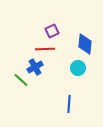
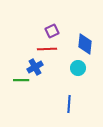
red line: moved 2 px right
green line: rotated 42 degrees counterclockwise
